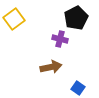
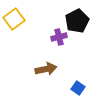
black pentagon: moved 1 px right, 3 px down
purple cross: moved 1 px left, 2 px up; rotated 28 degrees counterclockwise
brown arrow: moved 5 px left, 2 px down
